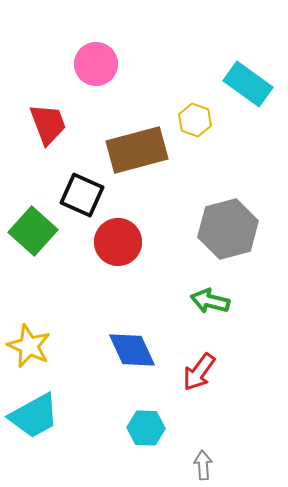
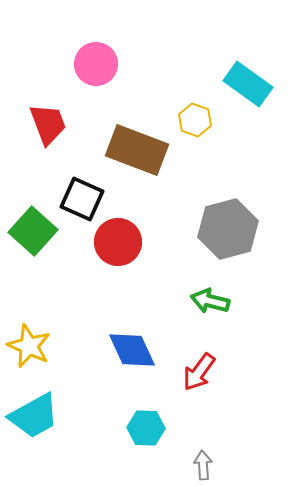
brown rectangle: rotated 36 degrees clockwise
black square: moved 4 px down
